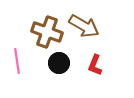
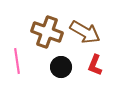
brown arrow: moved 1 px right, 6 px down
black circle: moved 2 px right, 4 px down
